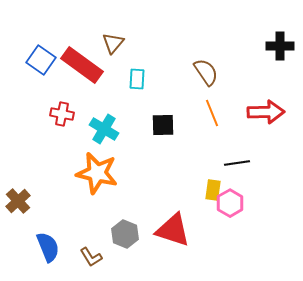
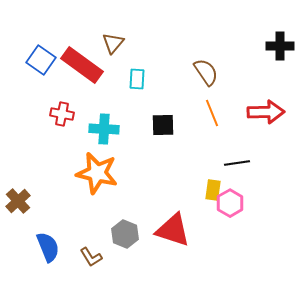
cyan cross: rotated 28 degrees counterclockwise
